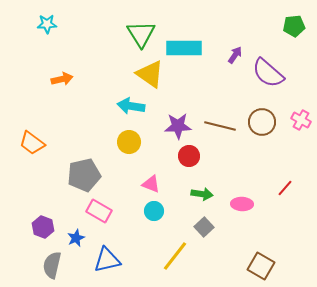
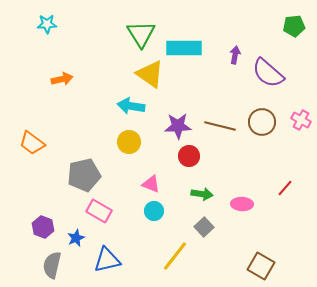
purple arrow: rotated 24 degrees counterclockwise
